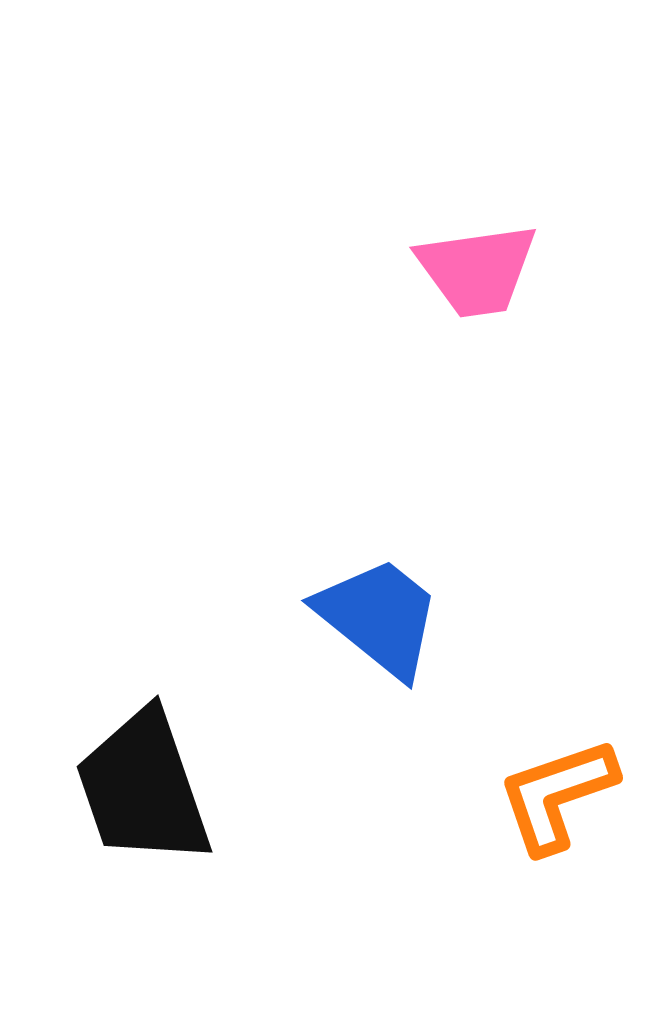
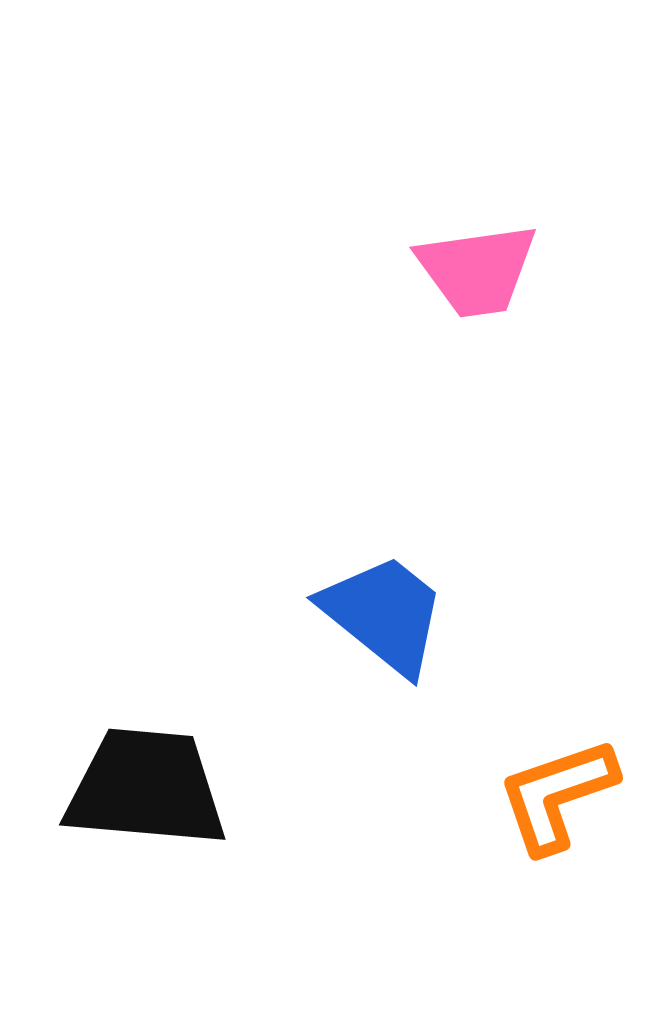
blue trapezoid: moved 5 px right, 3 px up
black trapezoid: moved 3 px right; rotated 114 degrees clockwise
